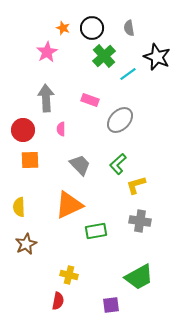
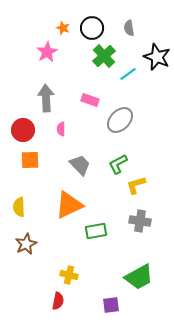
green L-shape: rotated 15 degrees clockwise
